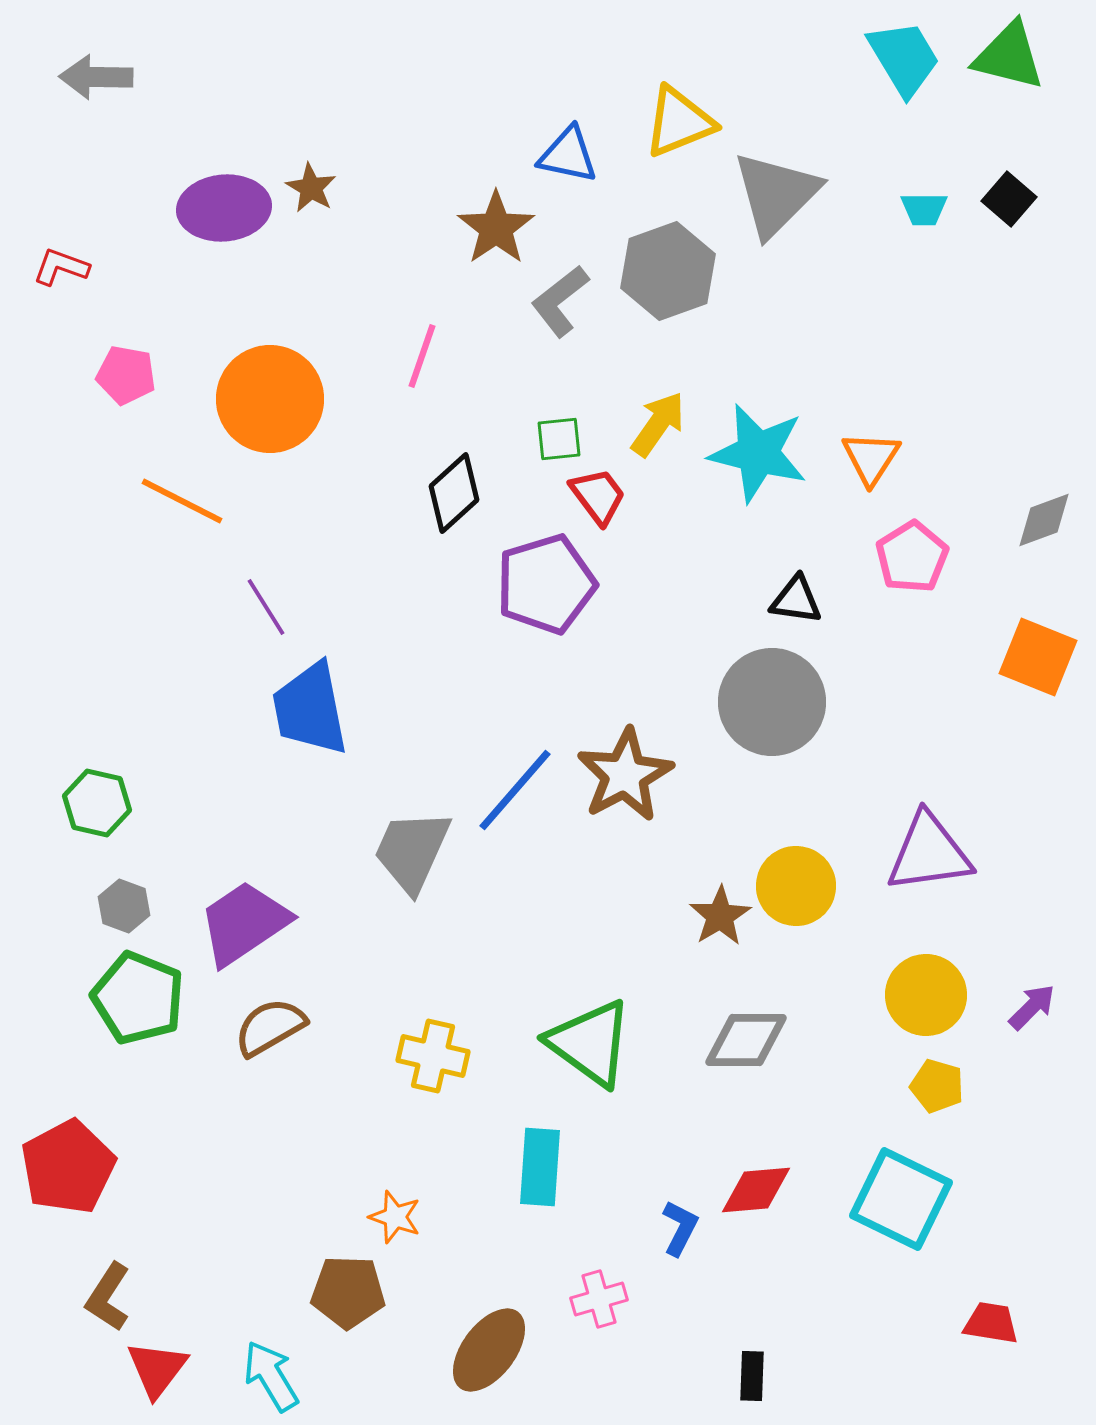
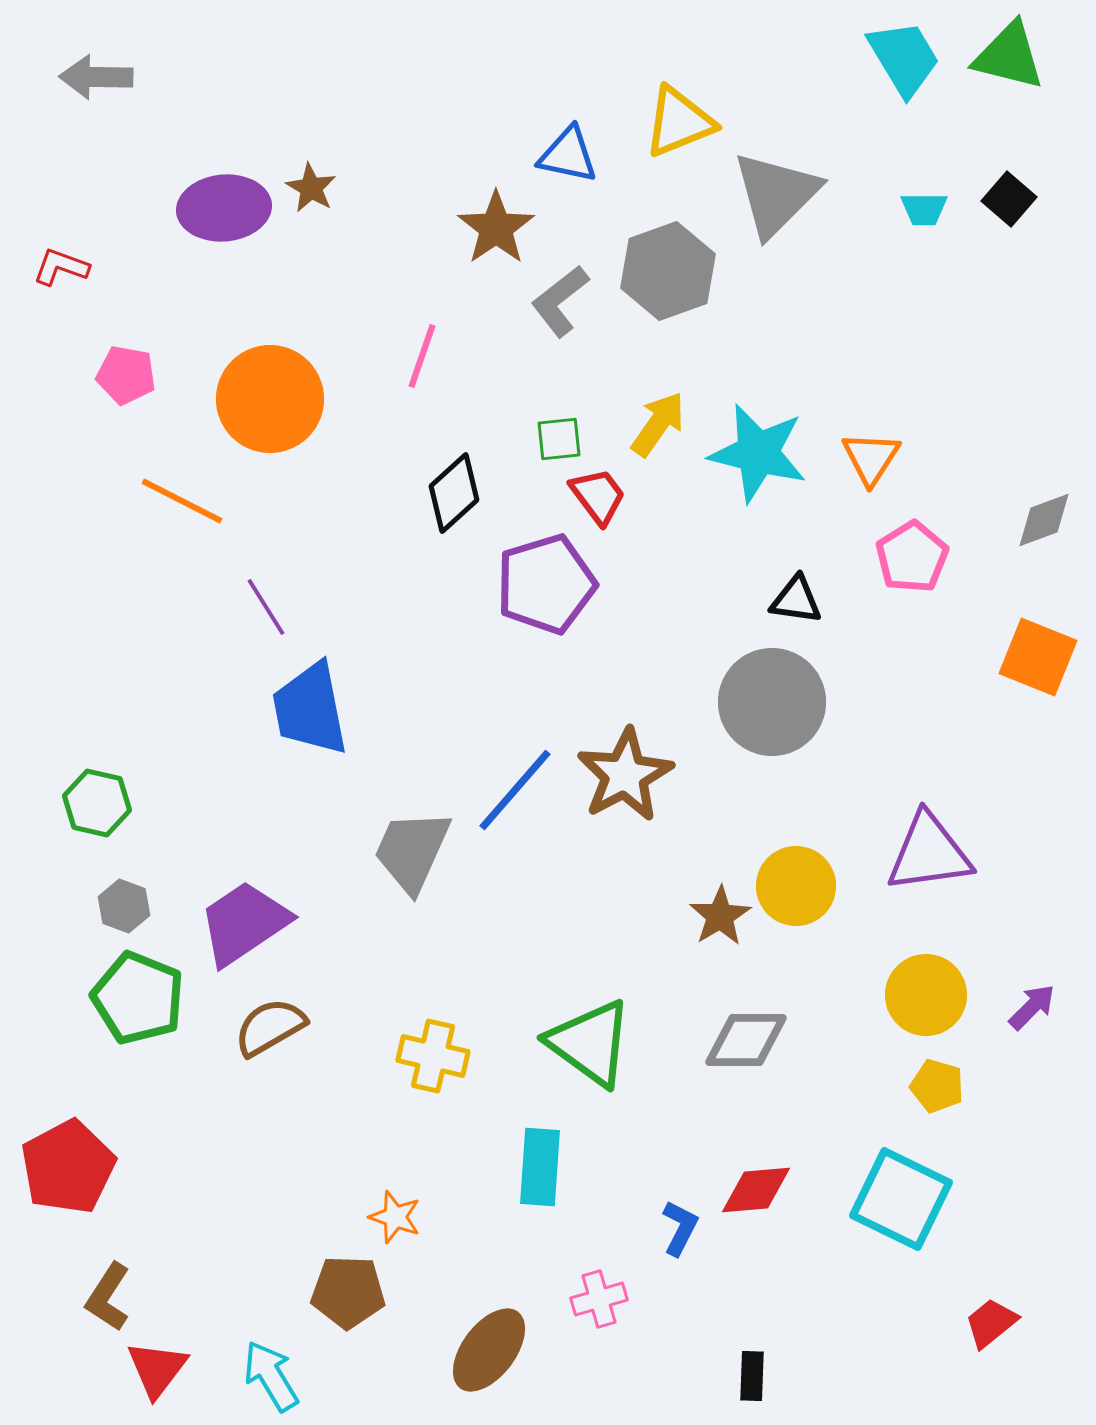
red trapezoid at (991, 1323): rotated 48 degrees counterclockwise
